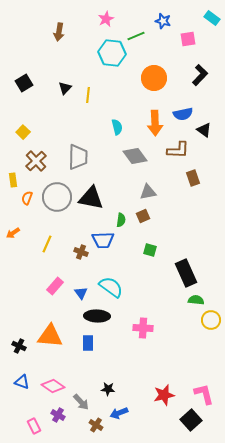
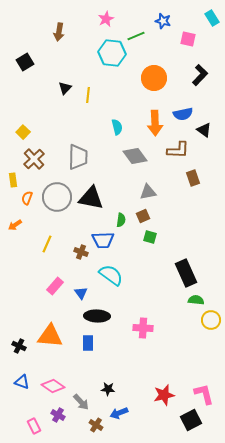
cyan rectangle at (212, 18): rotated 21 degrees clockwise
pink square at (188, 39): rotated 21 degrees clockwise
black square at (24, 83): moved 1 px right, 21 px up
brown cross at (36, 161): moved 2 px left, 2 px up
orange arrow at (13, 233): moved 2 px right, 8 px up
green square at (150, 250): moved 13 px up
cyan semicircle at (111, 287): moved 12 px up
black square at (191, 420): rotated 15 degrees clockwise
